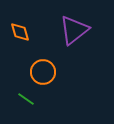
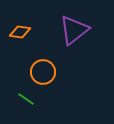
orange diamond: rotated 65 degrees counterclockwise
